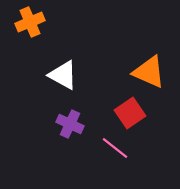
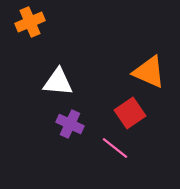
white triangle: moved 5 px left, 7 px down; rotated 24 degrees counterclockwise
